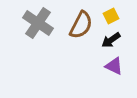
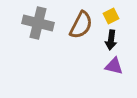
gray cross: rotated 20 degrees counterclockwise
black arrow: rotated 48 degrees counterclockwise
purple triangle: rotated 12 degrees counterclockwise
